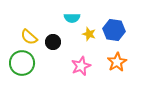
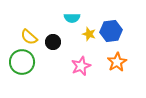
blue hexagon: moved 3 px left, 1 px down; rotated 15 degrees counterclockwise
green circle: moved 1 px up
